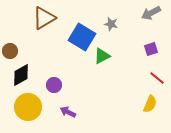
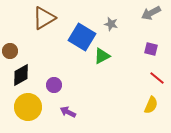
purple square: rotated 32 degrees clockwise
yellow semicircle: moved 1 px right, 1 px down
